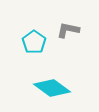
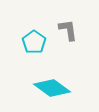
gray L-shape: rotated 70 degrees clockwise
